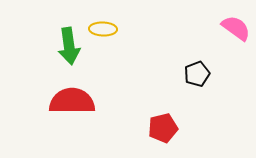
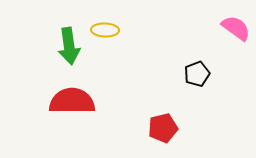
yellow ellipse: moved 2 px right, 1 px down
